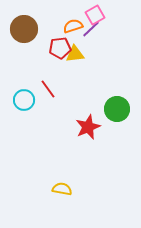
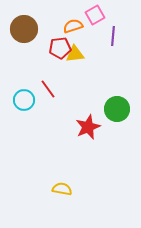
purple line: moved 22 px right, 7 px down; rotated 42 degrees counterclockwise
